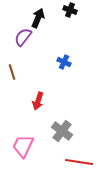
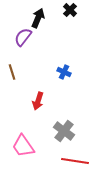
black cross: rotated 24 degrees clockwise
blue cross: moved 10 px down
gray cross: moved 2 px right
pink trapezoid: rotated 60 degrees counterclockwise
red line: moved 4 px left, 1 px up
